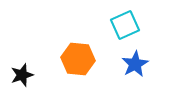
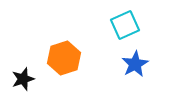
orange hexagon: moved 14 px left, 1 px up; rotated 24 degrees counterclockwise
black star: moved 1 px right, 4 px down
